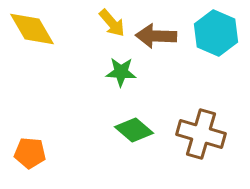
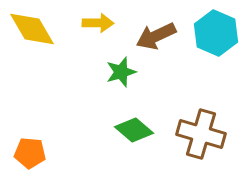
yellow arrow: moved 14 px left; rotated 48 degrees counterclockwise
brown arrow: rotated 27 degrees counterclockwise
green star: rotated 20 degrees counterclockwise
